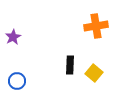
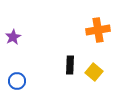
orange cross: moved 2 px right, 4 px down
yellow square: moved 1 px up
